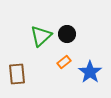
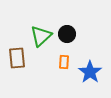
orange rectangle: rotated 48 degrees counterclockwise
brown rectangle: moved 16 px up
